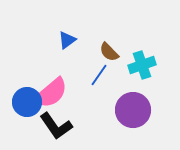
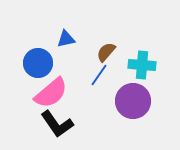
blue triangle: moved 1 px left, 1 px up; rotated 24 degrees clockwise
brown semicircle: moved 3 px left; rotated 85 degrees clockwise
cyan cross: rotated 24 degrees clockwise
blue circle: moved 11 px right, 39 px up
purple circle: moved 9 px up
black L-shape: moved 1 px right, 2 px up
